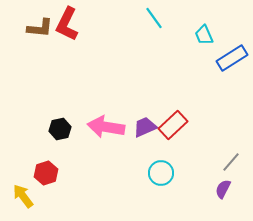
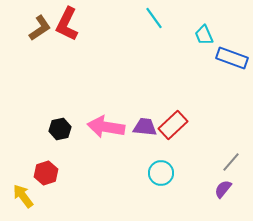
brown L-shape: rotated 40 degrees counterclockwise
blue rectangle: rotated 52 degrees clockwise
purple trapezoid: rotated 30 degrees clockwise
purple semicircle: rotated 12 degrees clockwise
